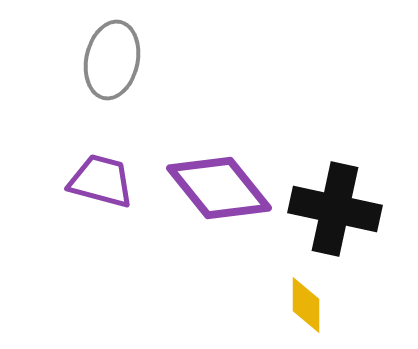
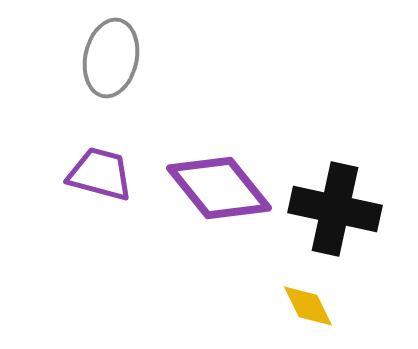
gray ellipse: moved 1 px left, 2 px up
purple trapezoid: moved 1 px left, 7 px up
yellow diamond: moved 2 px right, 1 px down; rotated 26 degrees counterclockwise
